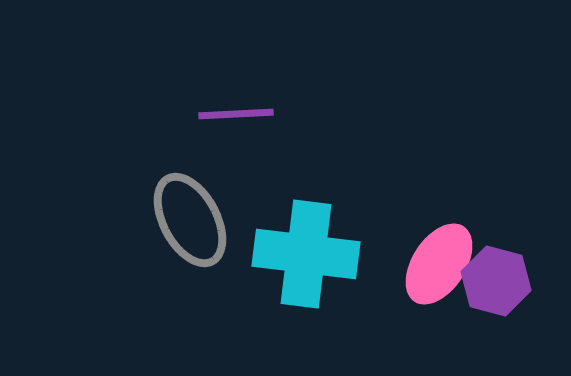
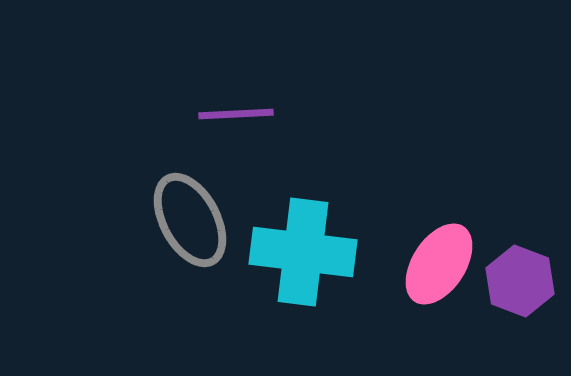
cyan cross: moved 3 px left, 2 px up
purple hexagon: moved 24 px right; rotated 6 degrees clockwise
